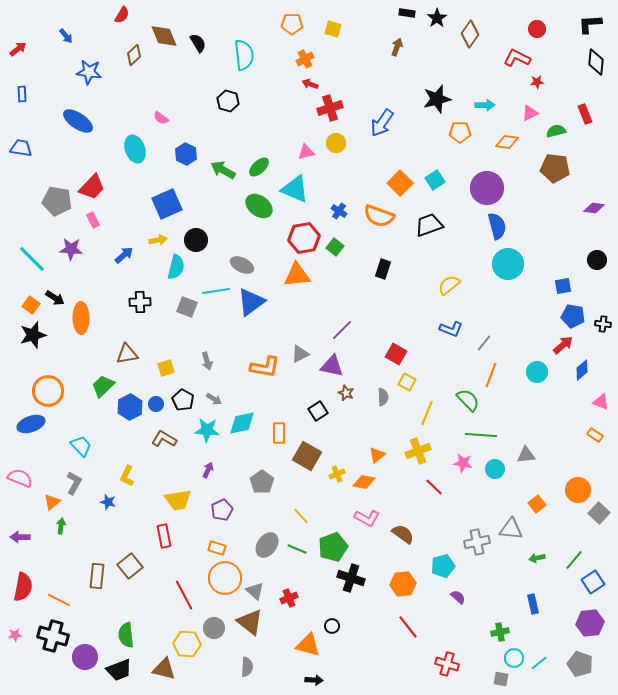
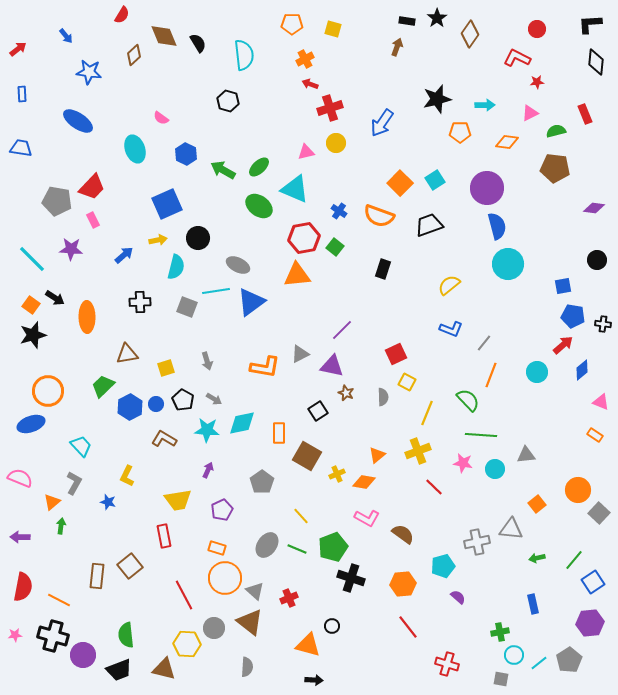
black rectangle at (407, 13): moved 8 px down
black circle at (196, 240): moved 2 px right, 2 px up
gray ellipse at (242, 265): moved 4 px left
orange ellipse at (81, 318): moved 6 px right, 1 px up
red square at (396, 354): rotated 35 degrees clockwise
purple circle at (85, 657): moved 2 px left, 2 px up
cyan circle at (514, 658): moved 3 px up
gray pentagon at (580, 664): moved 11 px left, 4 px up; rotated 20 degrees clockwise
